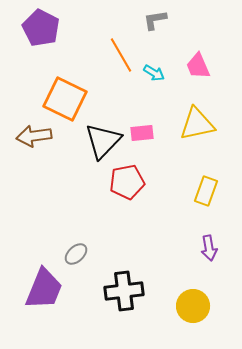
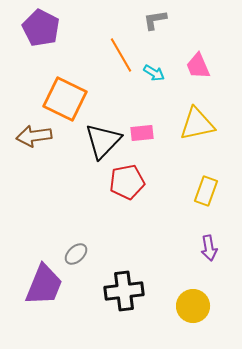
purple trapezoid: moved 4 px up
